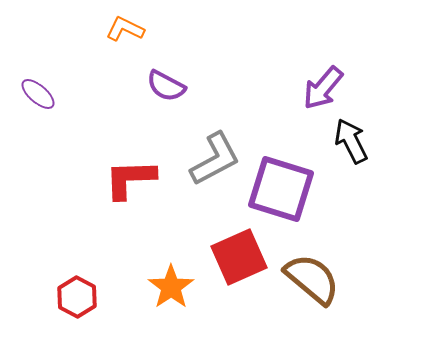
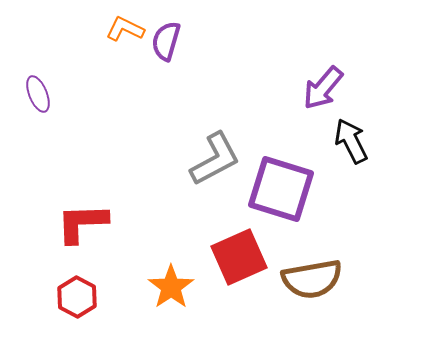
purple semicircle: moved 45 px up; rotated 78 degrees clockwise
purple ellipse: rotated 27 degrees clockwise
red L-shape: moved 48 px left, 44 px down
brown semicircle: rotated 130 degrees clockwise
